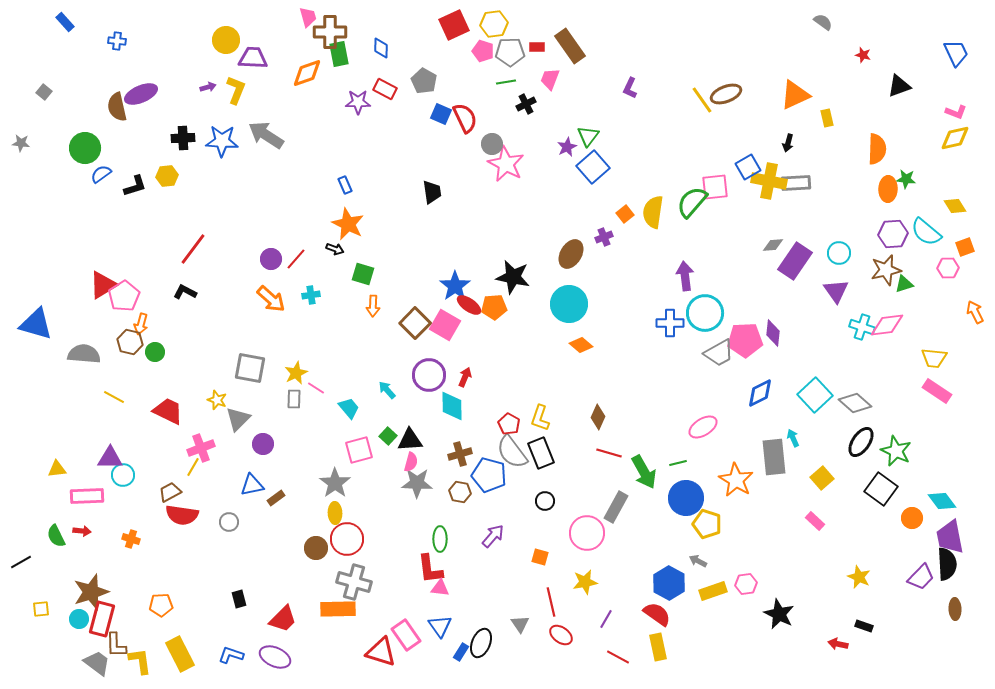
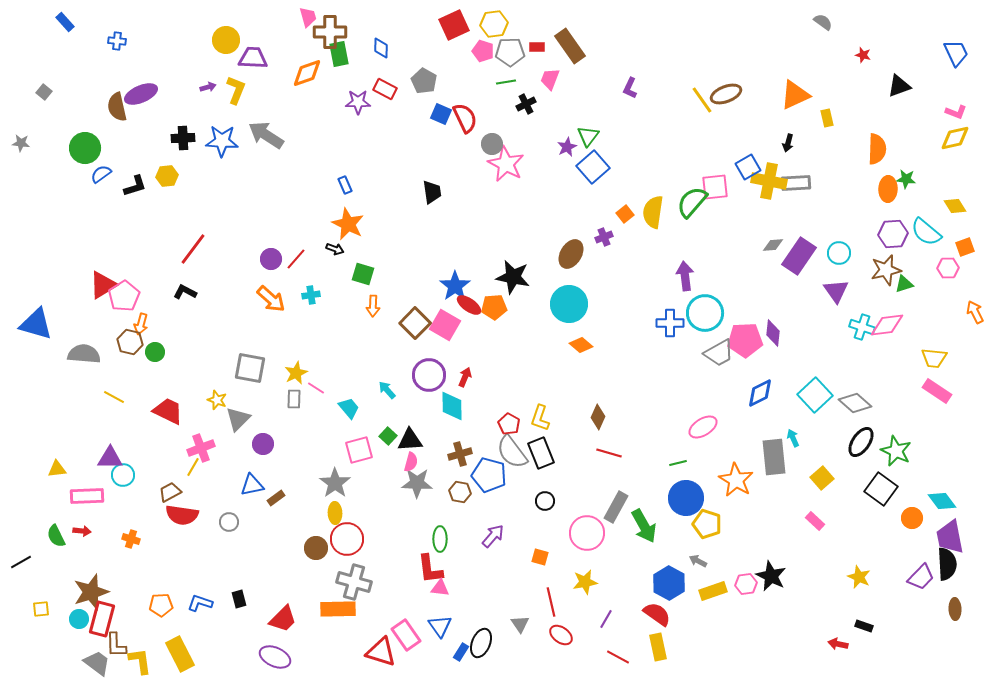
purple rectangle at (795, 261): moved 4 px right, 5 px up
green arrow at (644, 472): moved 54 px down
black star at (779, 614): moved 8 px left, 38 px up
blue L-shape at (231, 655): moved 31 px left, 52 px up
